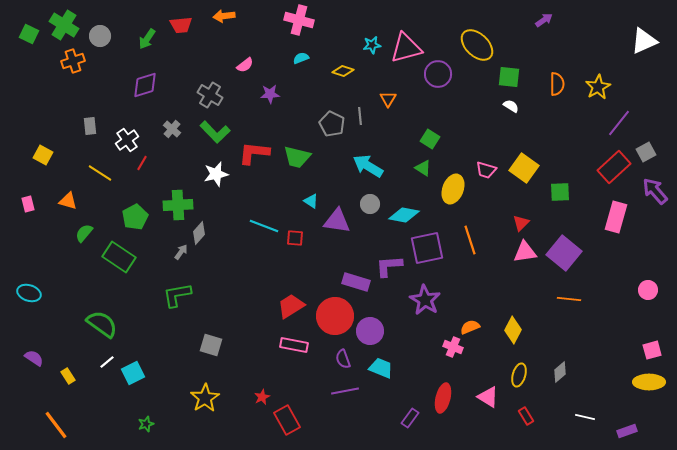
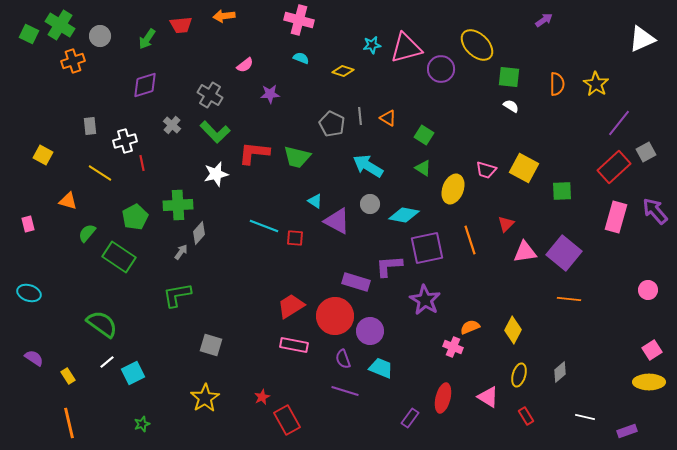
green cross at (64, 25): moved 4 px left
white triangle at (644, 41): moved 2 px left, 2 px up
cyan semicircle at (301, 58): rotated 42 degrees clockwise
purple circle at (438, 74): moved 3 px right, 5 px up
yellow star at (598, 87): moved 2 px left, 3 px up; rotated 10 degrees counterclockwise
orange triangle at (388, 99): moved 19 px down; rotated 30 degrees counterclockwise
gray cross at (172, 129): moved 4 px up
green square at (430, 139): moved 6 px left, 4 px up
white cross at (127, 140): moved 2 px left, 1 px down; rotated 20 degrees clockwise
red line at (142, 163): rotated 42 degrees counterclockwise
yellow square at (524, 168): rotated 8 degrees counterclockwise
purple arrow at (655, 191): moved 20 px down
green square at (560, 192): moved 2 px right, 1 px up
cyan triangle at (311, 201): moved 4 px right
pink rectangle at (28, 204): moved 20 px down
purple triangle at (337, 221): rotated 20 degrees clockwise
red triangle at (521, 223): moved 15 px left, 1 px down
green semicircle at (84, 233): moved 3 px right
pink square at (652, 350): rotated 18 degrees counterclockwise
purple line at (345, 391): rotated 28 degrees clockwise
green star at (146, 424): moved 4 px left
orange line at (56, 425): moved 13 px right, 2 px up; rotated 24 degrees clockwise
